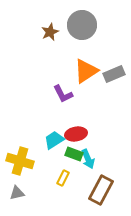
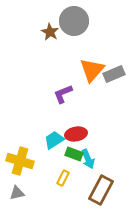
gray circle: moved 8 px left, 4 px up
brown star: rotated 18 degrees counterclockwise
orange triangle: moved 6 px right, 1 px up; rotated 16 degrees counterclockwise
purple L-shape: rotated 95 degrees clockwise
